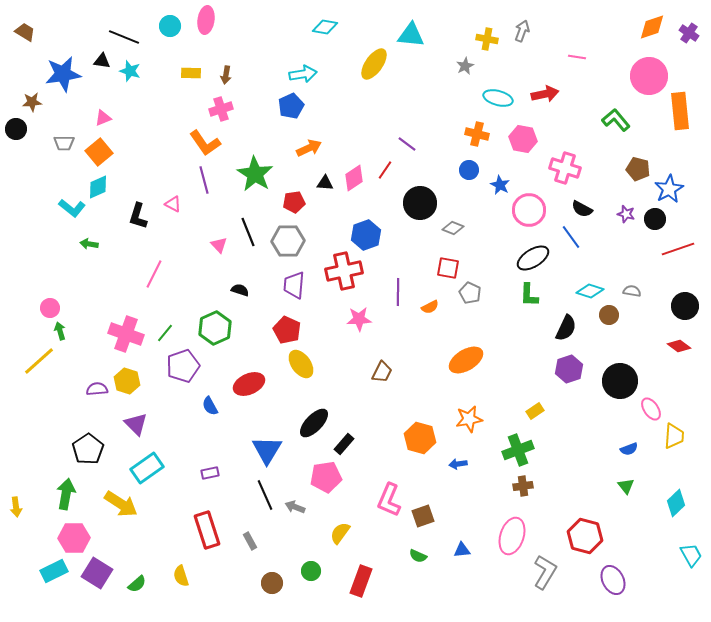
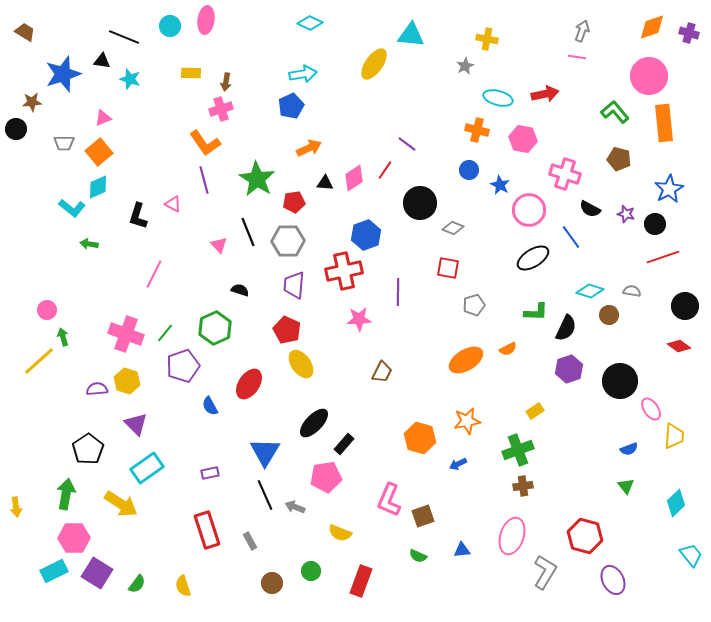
cyan diamond at (325, 27): moved 15 px left, 4 px up; rotated 15 degrees clockwise
gray arrow at (522, 31): moved 60 px right
purple cross at (689, 33): rotated 18 degrees counterclockwise
cyan star at (130, 71): moved 8 px down
blue star at (63, 74): rotated 9 degrees counterclockwise
brown arrow at (226, 75): moved 7 px down
orange rectangle at (680, 111): moved 16 px left, 12 px down
green L-shape at (616, 120): moved 1 px left, 8 px up
orange cross at (477, 134): moved 4 px up
pink cross at (565, 168): moved 6 px down
brown pentagon at (638, 169): moved 19 px left, 10 px up
green star at (255, 174): moved 2 px right, 5 px down
black semicircle at (582, 209): moved 8 px right
black circle at (655, 219): moved 5 px down
red line at (678, 249): moved 15 px left, 8 px down
gray pentagon at (470, 293): moved 4 px right, 12 px down; rotated 30 degrees clockwise
green L-shape at (529, 295): moved 7 px right, 17 px down; rotated 90 degrees counterclockwise
orange semicircle at (430, 307): moved 78 px right, 42 px down
pink circle at (50, 308): moved 3 px left, 2 px down
green arrow at (60, 331): moved 3 px right, 6 px down
red ellipse at (249, 384): rotated 32 degrees counterclockwise
orange star at (469, 419): moved 2 px left, 2 px down
blue triangle at (267, 450): moved 2 px left, 2 px down
blue arrow at (458, 464): rotated 18 degrees counterclockwise
yellow semicircle at (340, 533): rotated 105 degrees counterclockwise
cyan trapezoid at (691, 555): rotated 10 degrees counterclockwise
yellow semicircle at (181, 576): moved 2 px right, 10 px down
green semicircle at (137, 584): rotated 12 degrees counterclockwise
